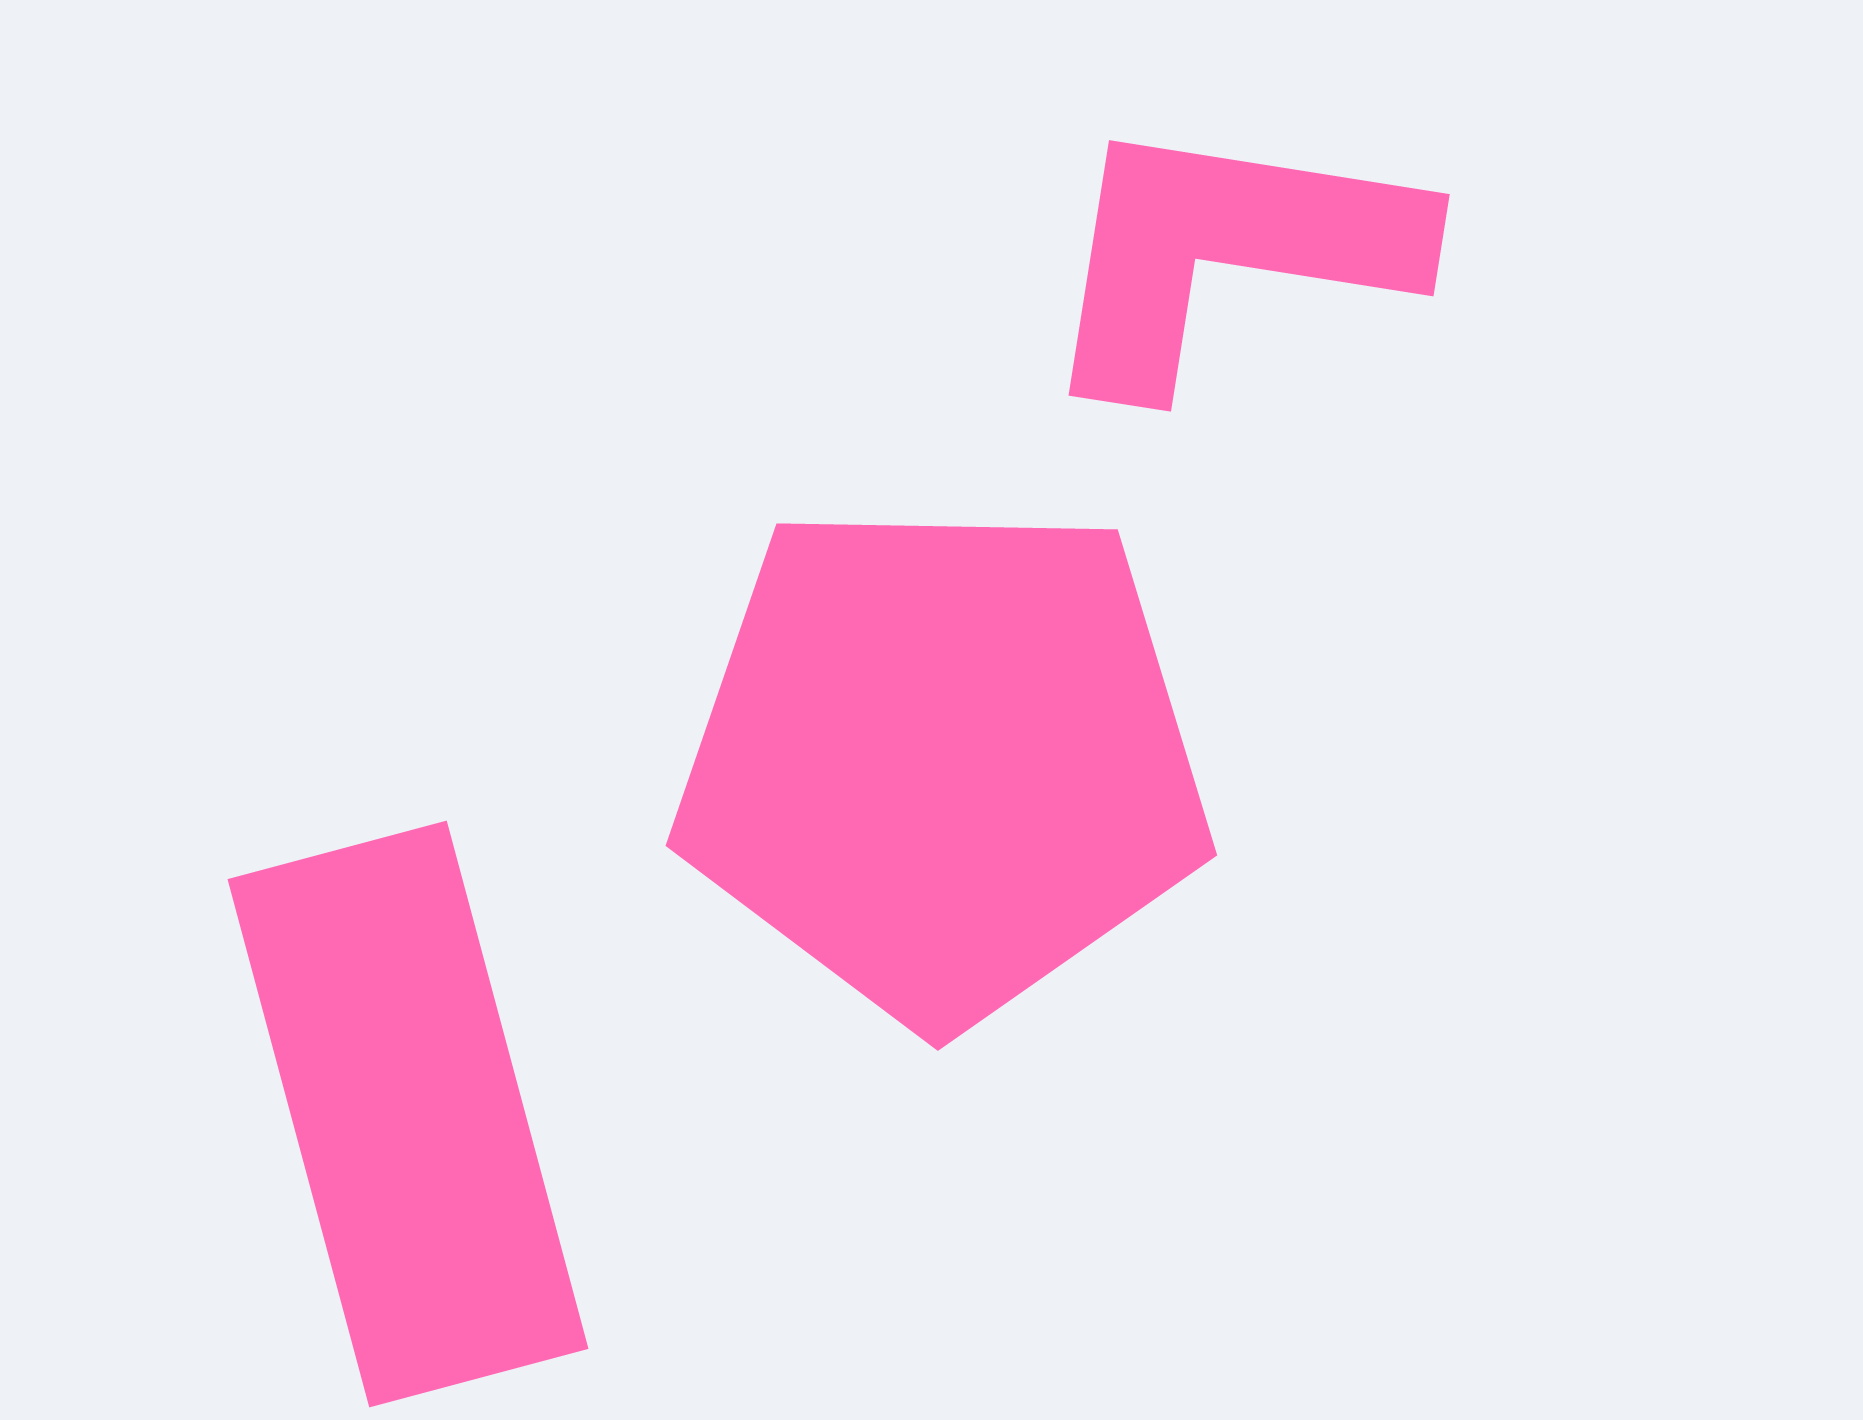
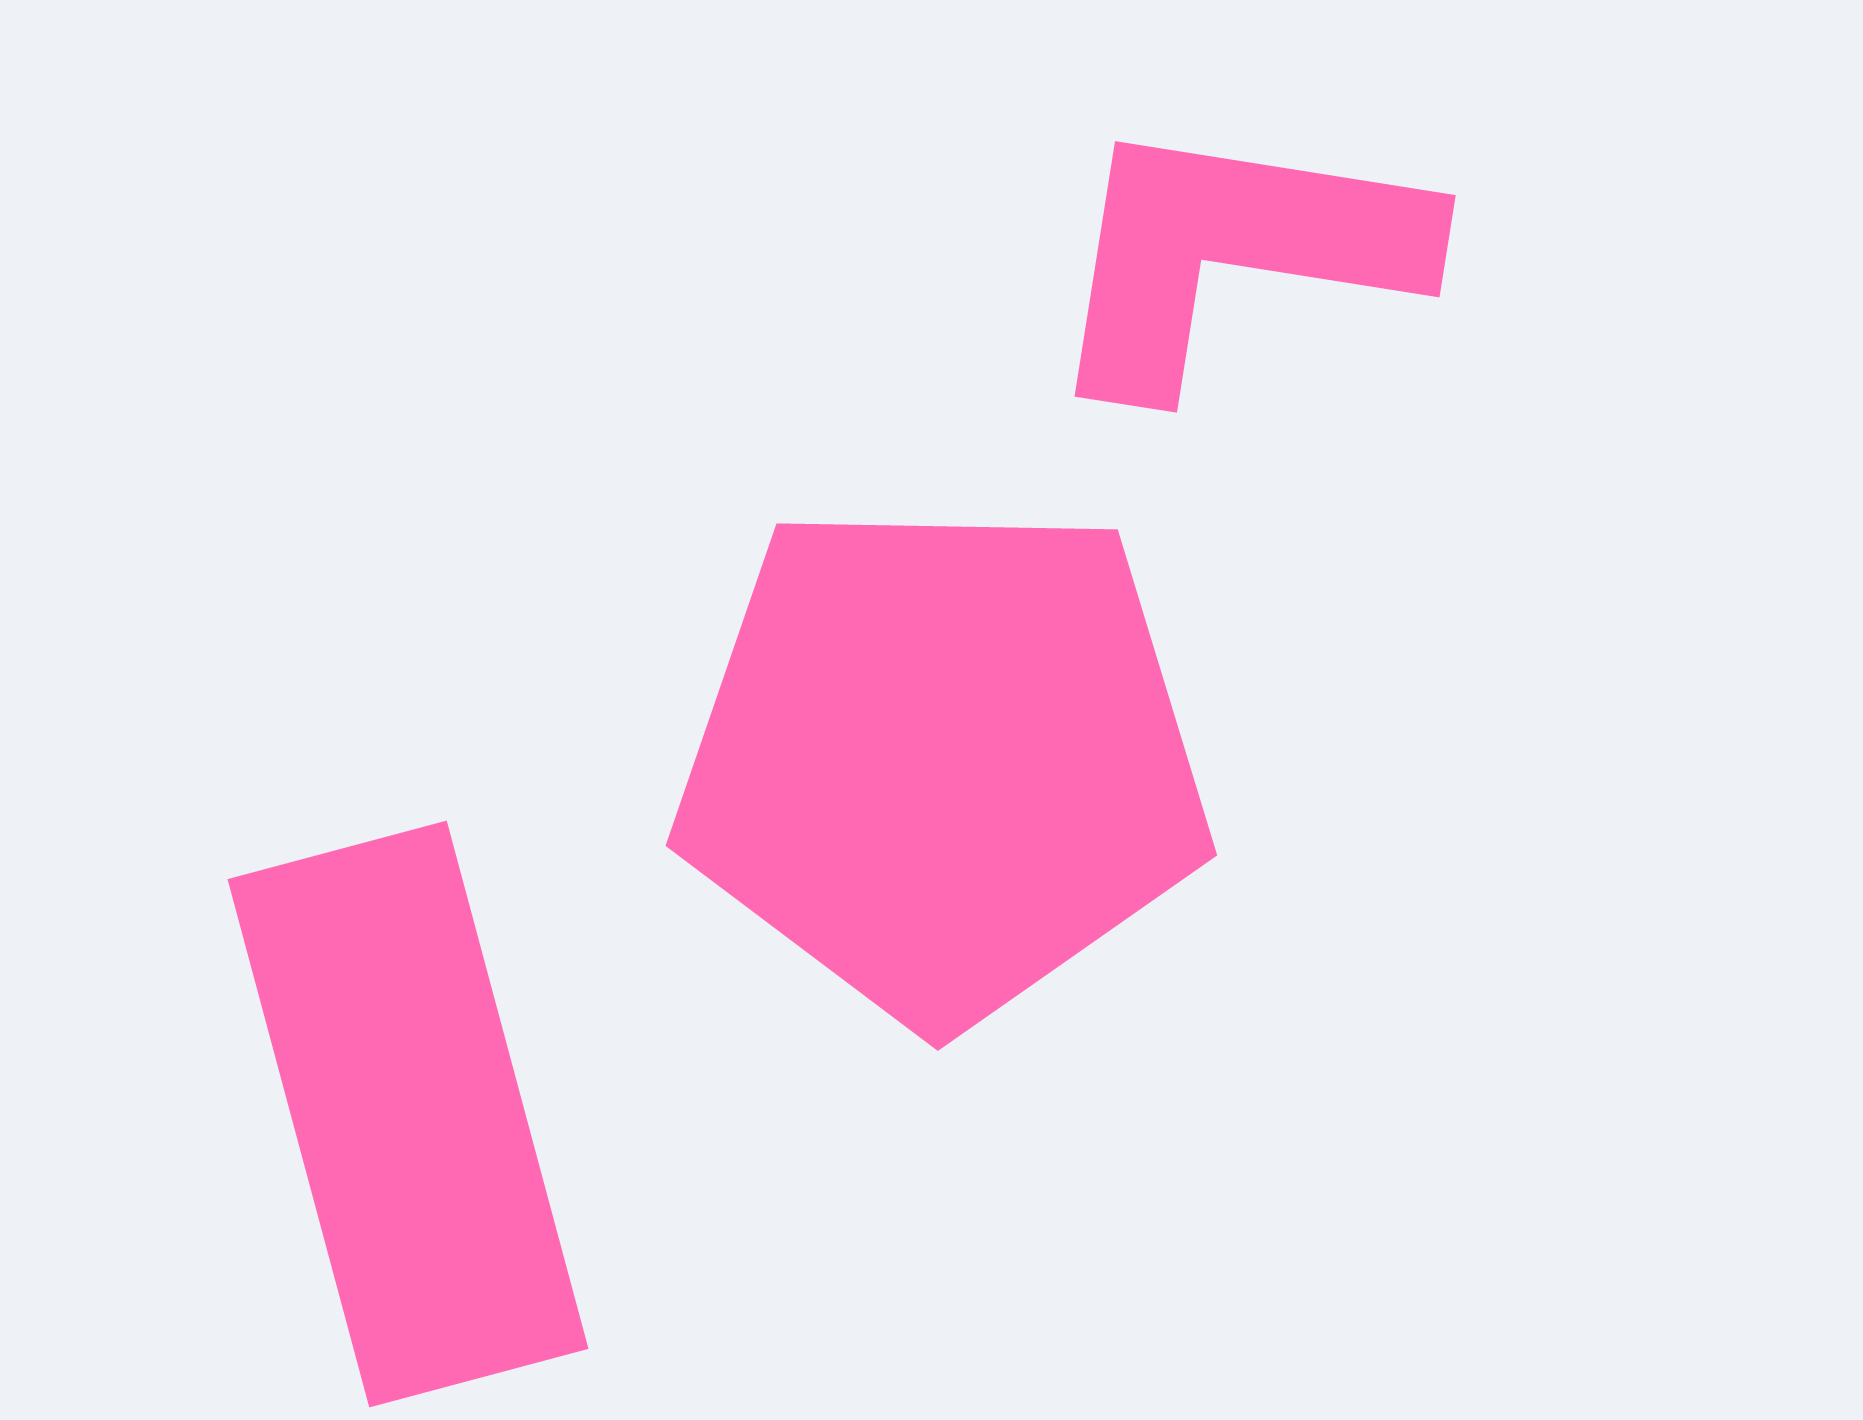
pink L-shape: moved 6 px right, 1 px down
